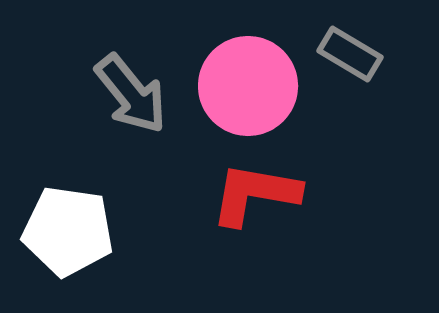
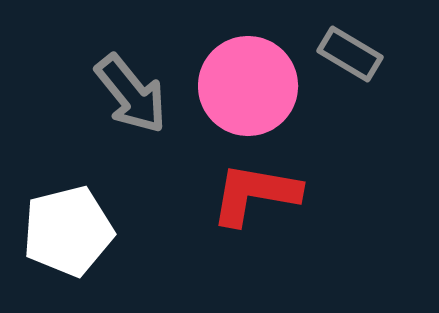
white pentagon: rotated 22 degrees counterclockwise
